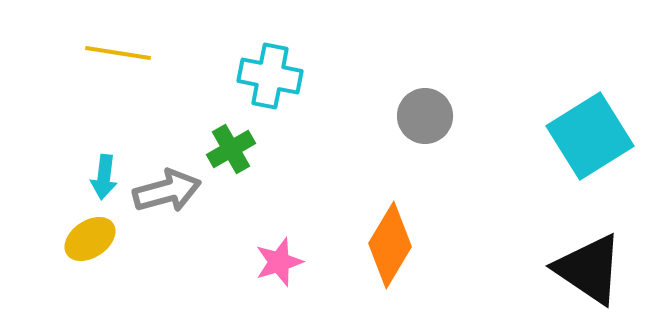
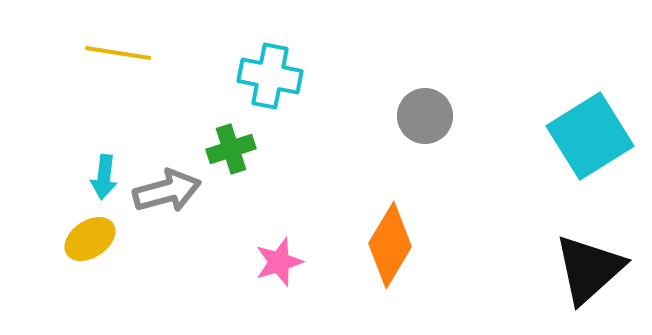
green cross: rotated 12 degrees clockwise
black triangle: rotated 44 degrees clockwise
